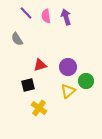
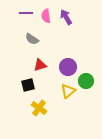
purple line: rotated 48 degrees counterclockwise
purple arrow: rotated 14 degrees counterclockwise
gray semicircle: moved 15 px right; rotated 24 degrees counterclockwise
